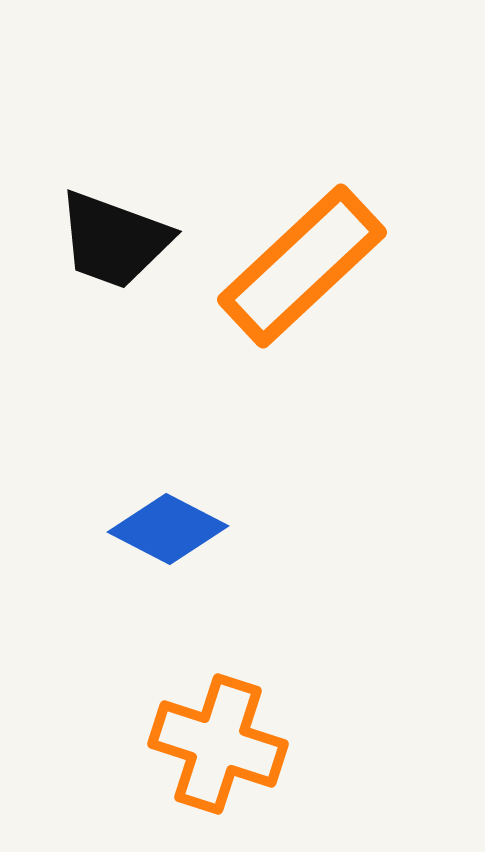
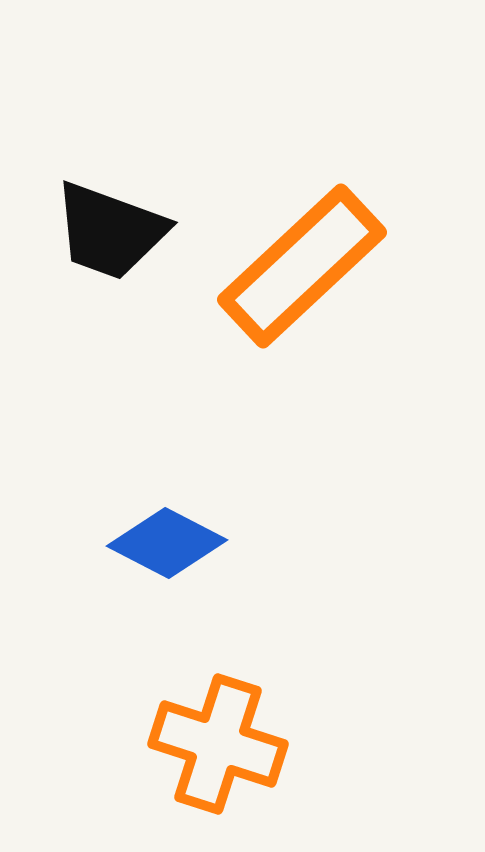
black trapezoid: moved 4 px left, 9 px up
blue diamond: moved 1 px left, 14 px down
